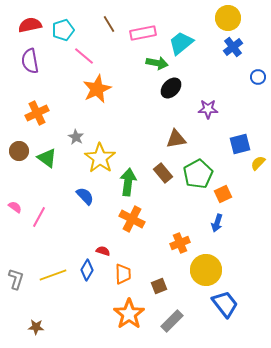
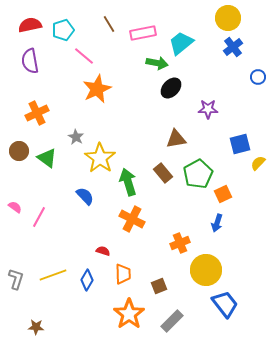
green arrow at (128, 182): rotated 24 degrees counterclockwise
blue diamond at (87, 270): moved 10 px down
